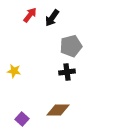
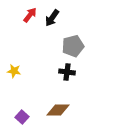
gray pentagon: moved 2 px right
black cross: rotated 14 degrees clockwise
purple square: moved 2 px up
